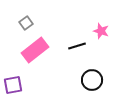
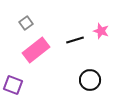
black line: moved 2 px left, 6 px up
pink rectangle: moved 1 px right
black circle: moved 2 px left
purple square: rotated 30 degrees clockwise
